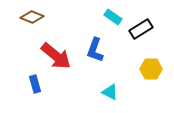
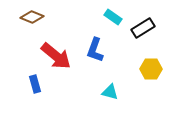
black rectangle: moved 2 px right, 1 px up
cyan triangle: rotated 12 degrees counterclockwise
